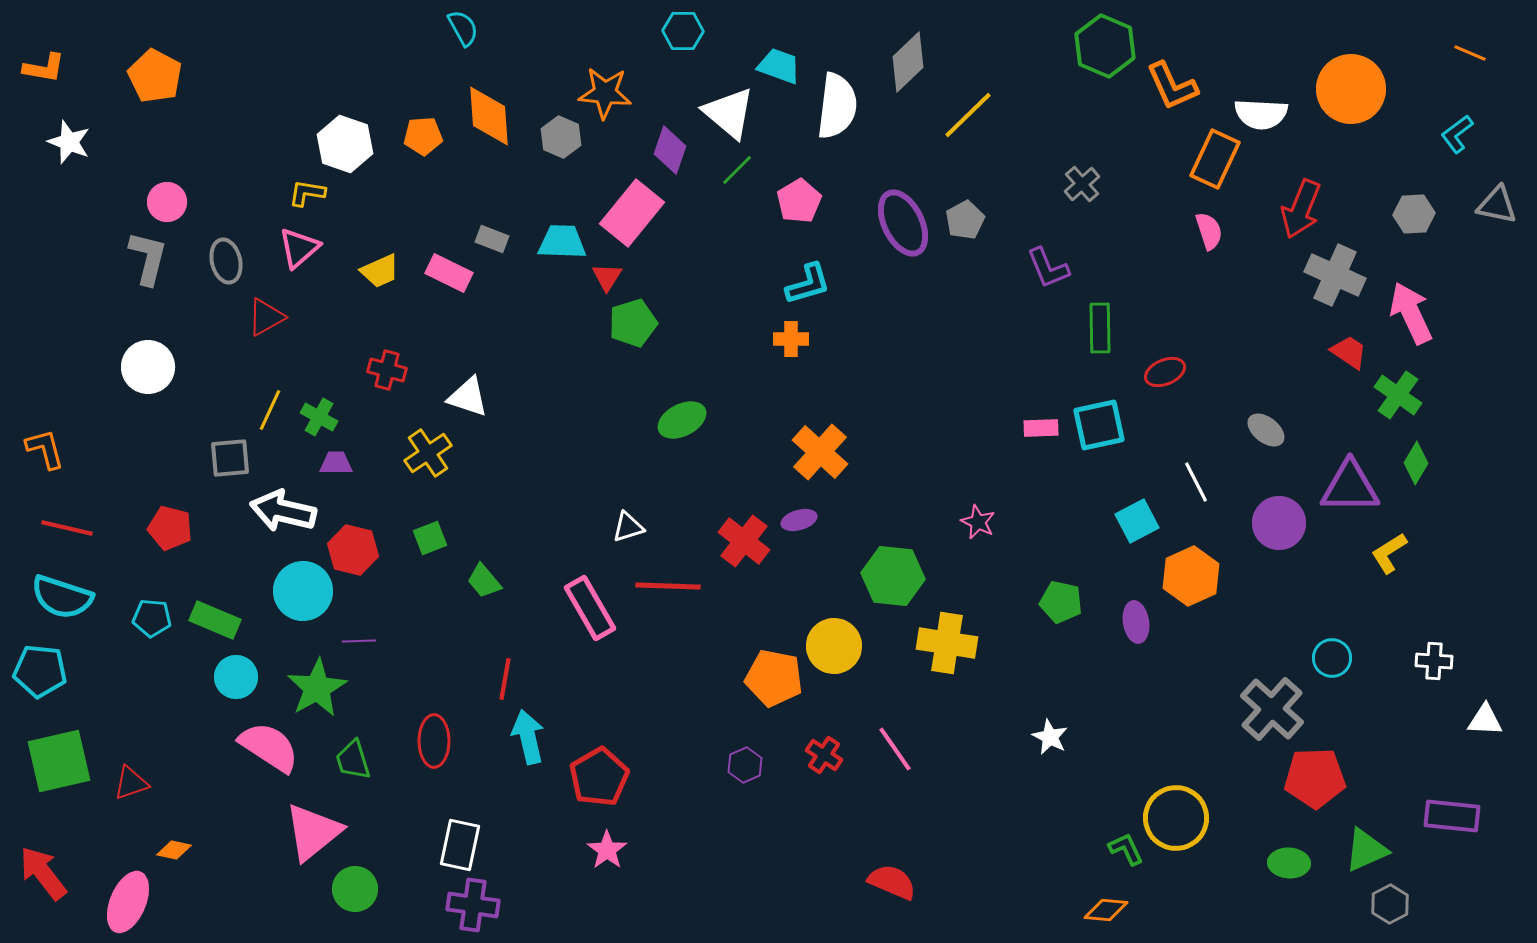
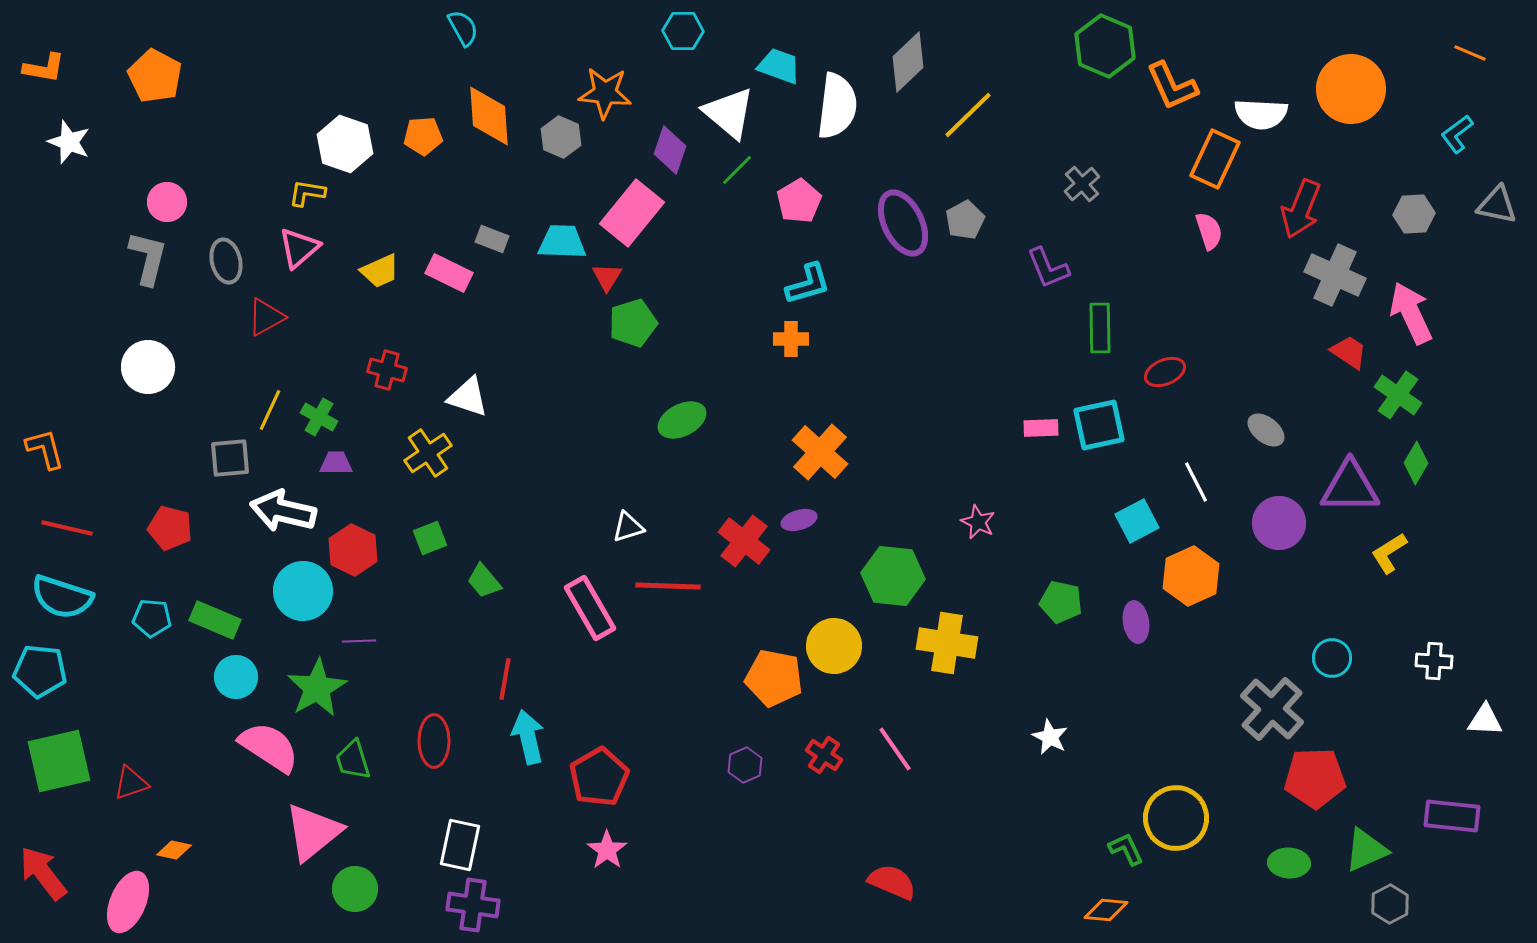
red hexagon at (353, 550): rotated 12 degrees clockwise
